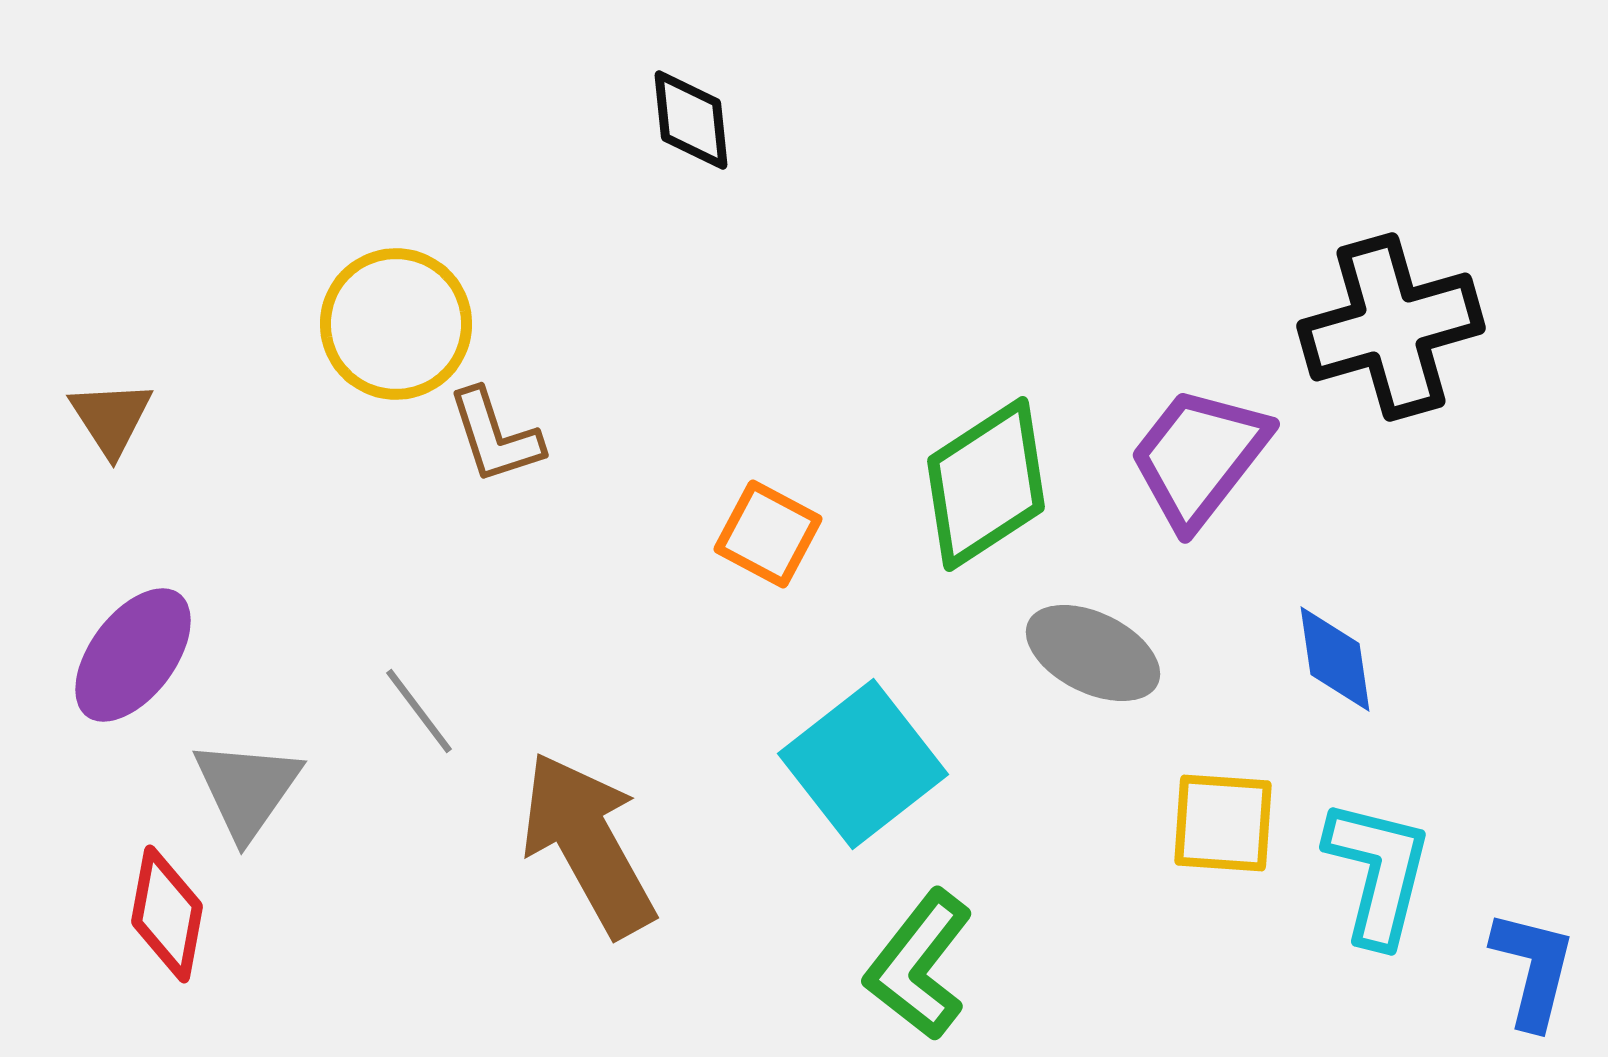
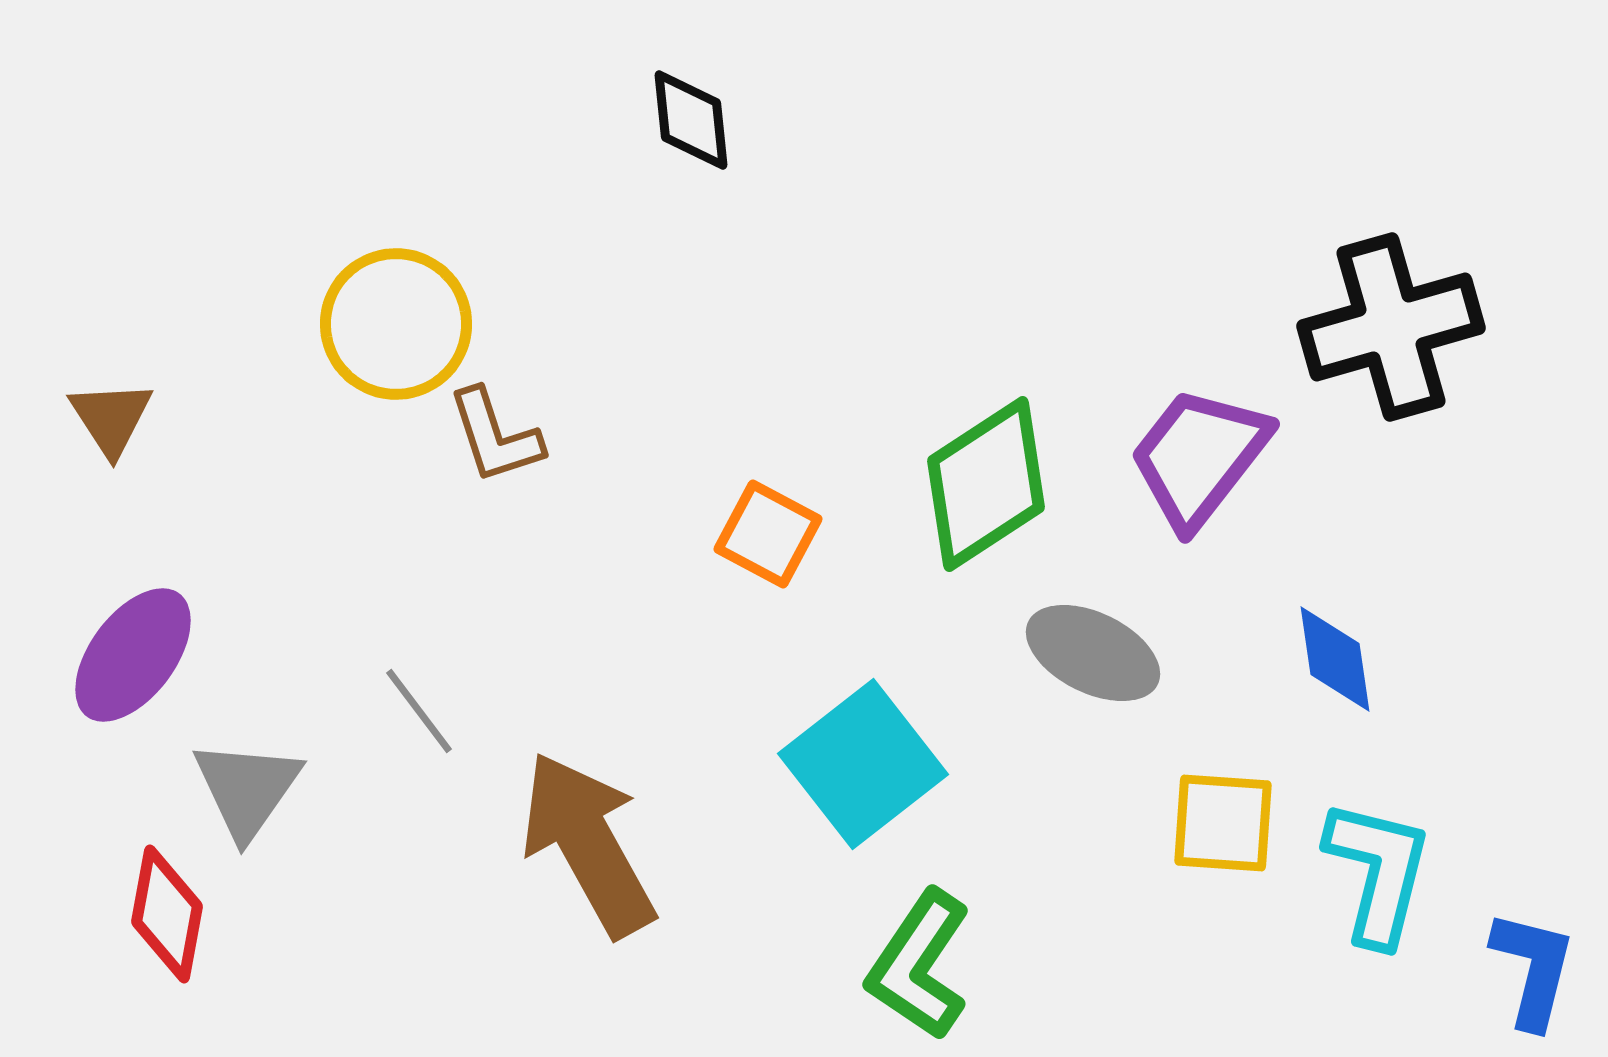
green L-shape: rotated 4 degrees counterclockwise
